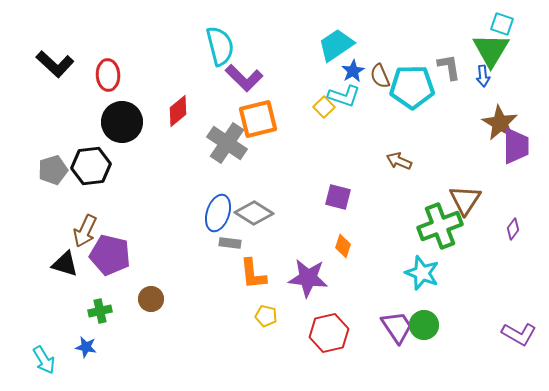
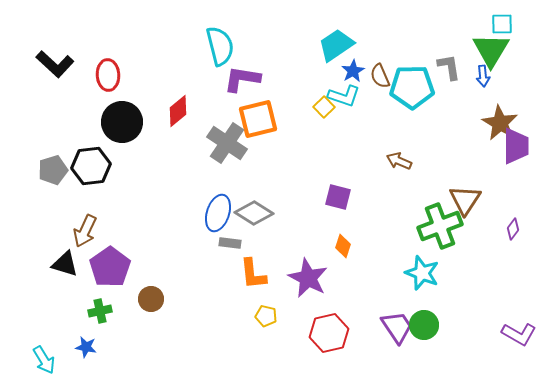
cyan square at (502, 24): rotated 20 degrees counterclockwise
purple L-shape at (244, 78): moved 2 px left, 1 px down; rotated 144 degrees clockwise
purple pentagon at (110, 255): moved 12 px down; rotated 24 degrees clockwise
purple star at (308, 278): rotated 21 degrees clockwise
